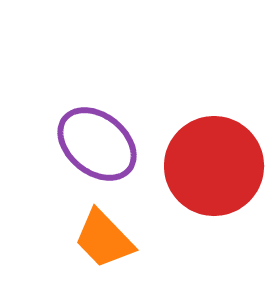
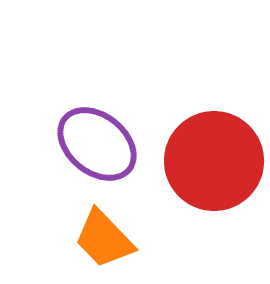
red circle: moved 5 px up
